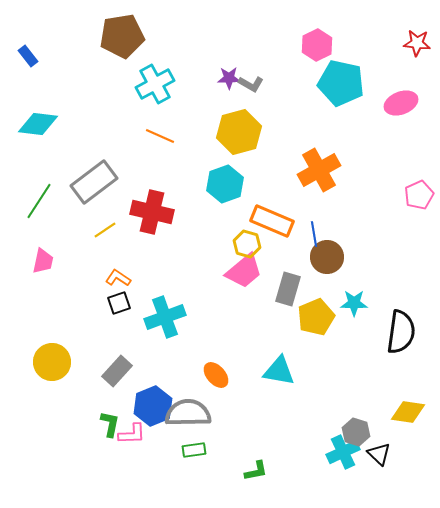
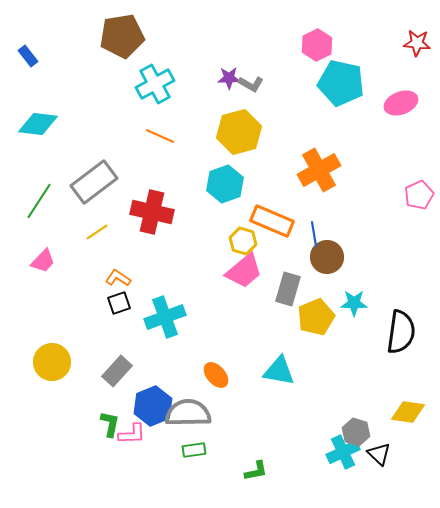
yellow line at (105, 230): moved 8 px left, 2 px down
yellow hexagon at (247, 244): moved 4 px left, 3 px up
pink trapezoid at (43, 261): rotated 32 degrees clockwise
